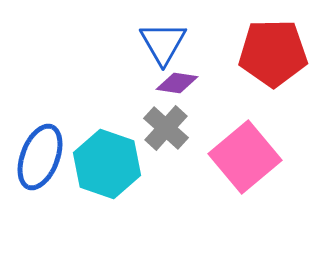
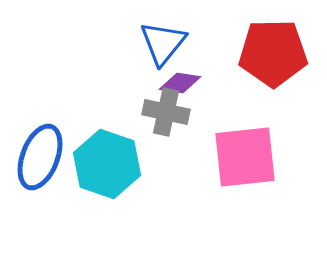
blue triangle: rotated 9 degrees clockwise
purple diamond: moved 3 px right
gray cross: moved 16 px up; rotated 30 degrees counterclockwise
pink square: rotated 34 degrees clockwise
